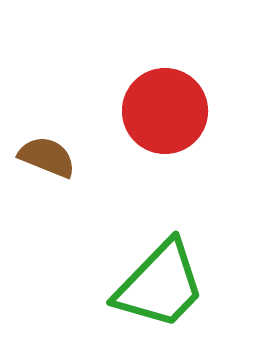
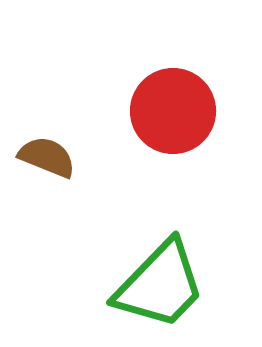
red circle: moved 8 px right
